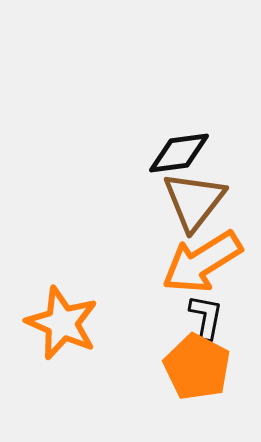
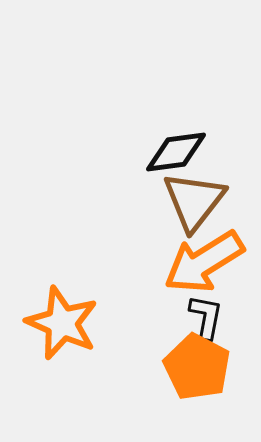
black diamond: moved 3 px left, 1 px up
orange arrow: moved 2 px right
